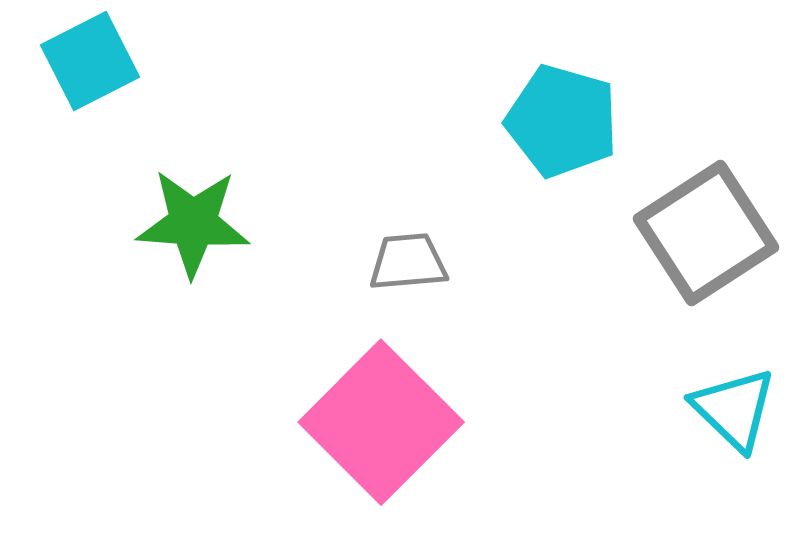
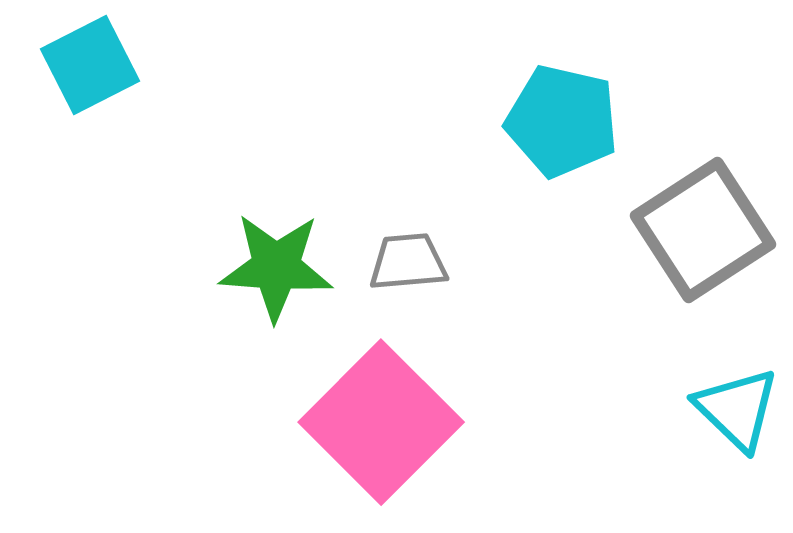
cyan square: moved 4 px down
cyan pentagon: rotated 3 degrees counterclockwise
green star: moved 83 px right, 44 px down
gray square: moved 3 px left, 3 px up
cyan triangle: moved 3 px right
